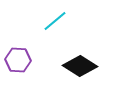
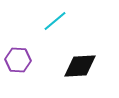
black diamond: rotated 36 degrees counterclockwise
